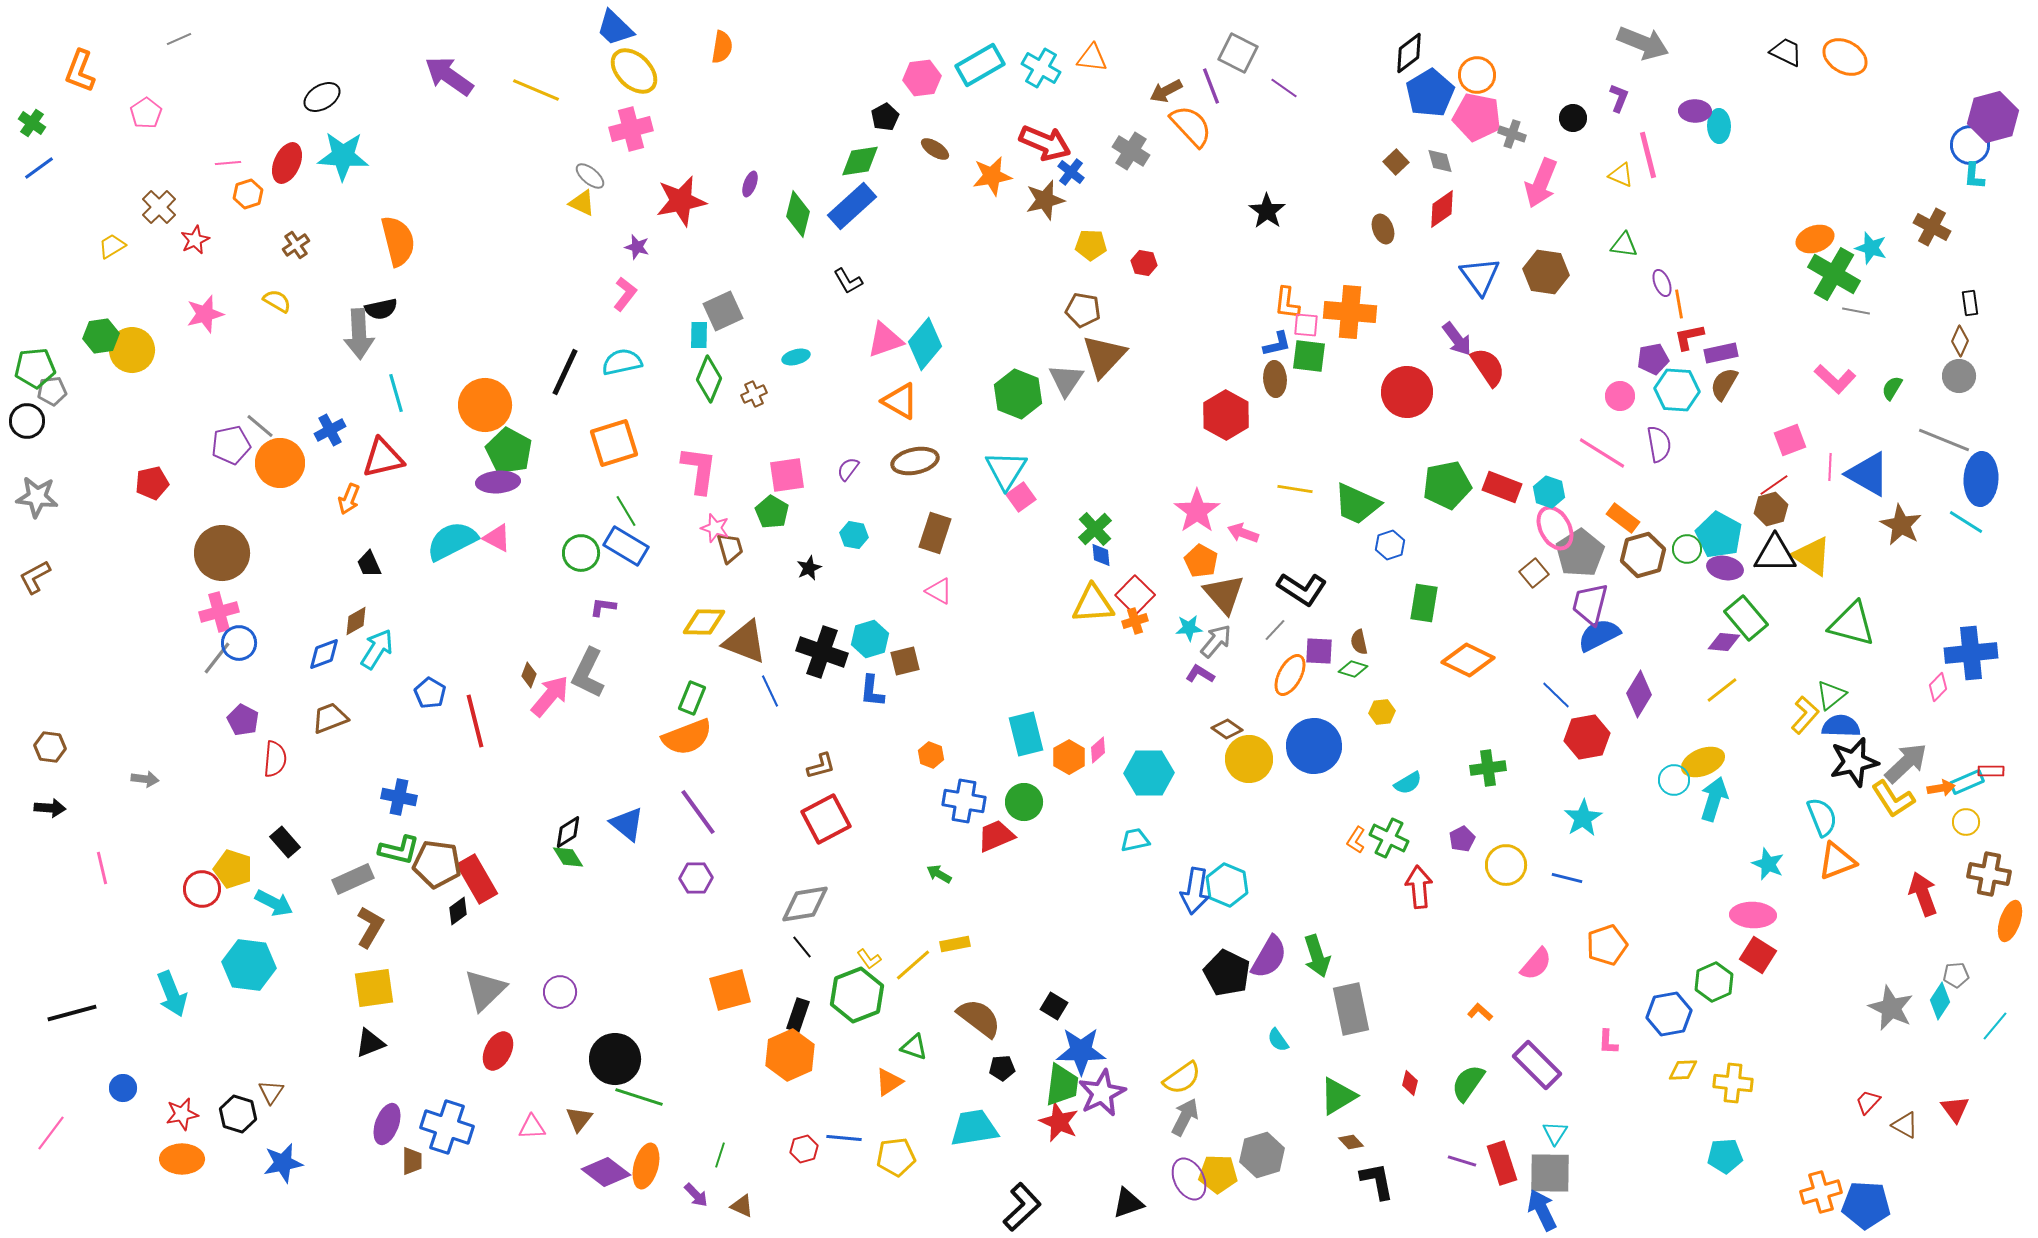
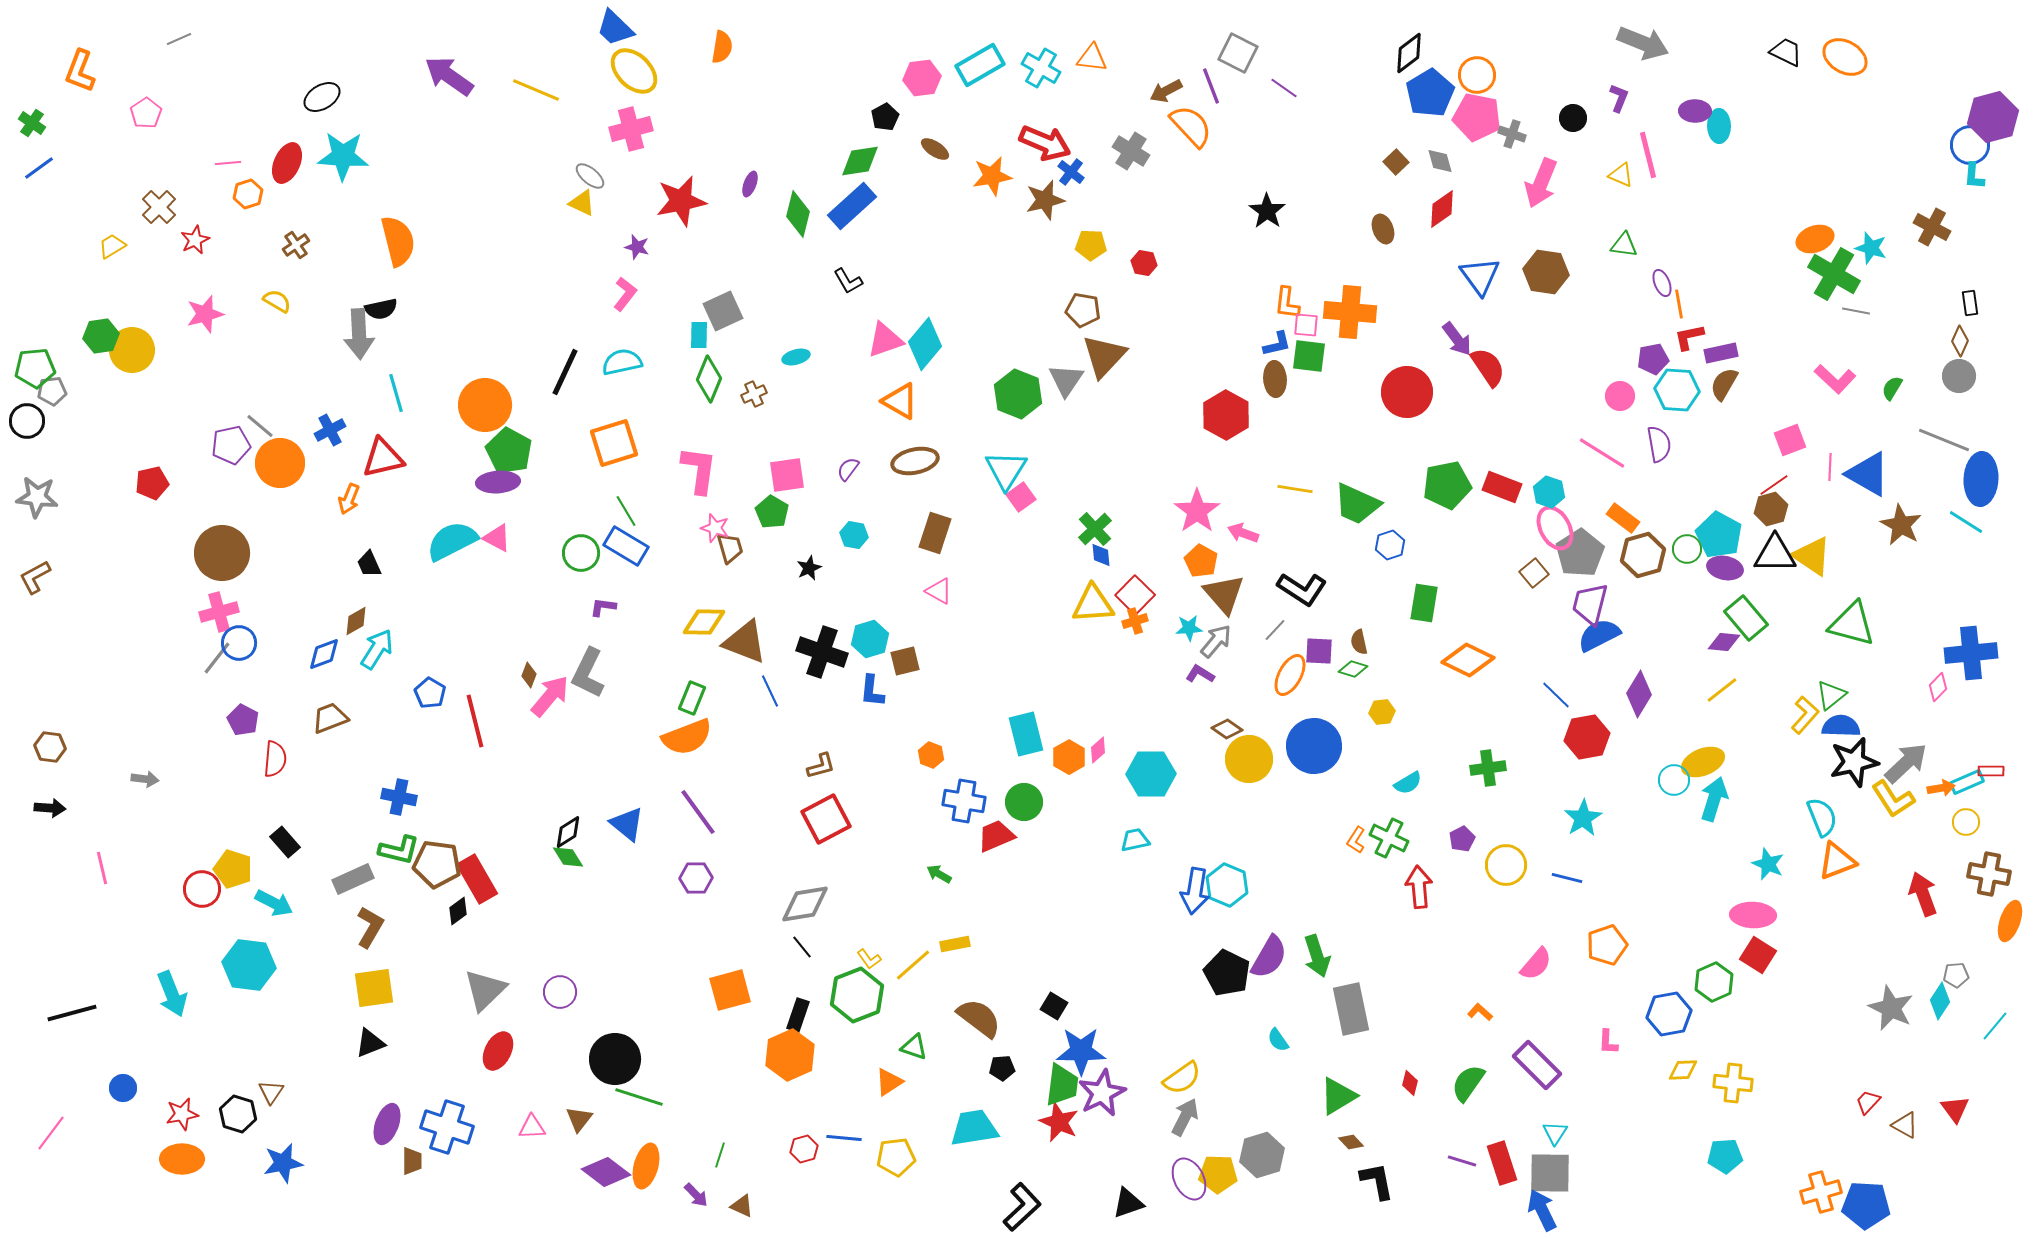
cyan hexagon at (1149, 773): moved 2 px right, 1 px down
